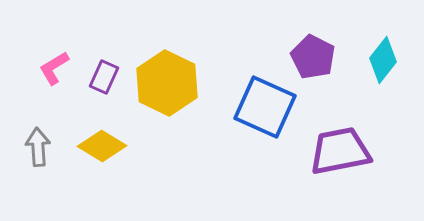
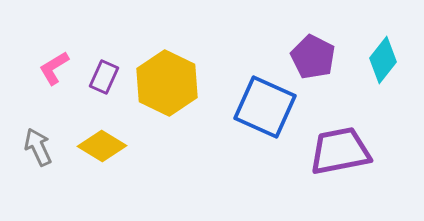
gray arrow: rotated 21 degrees counterclockwise
